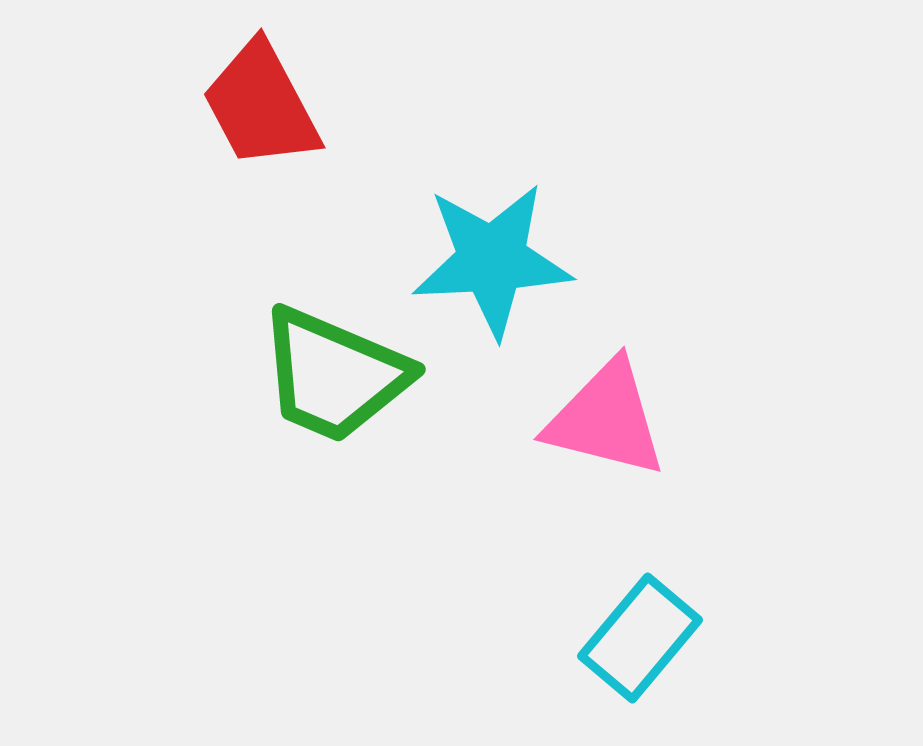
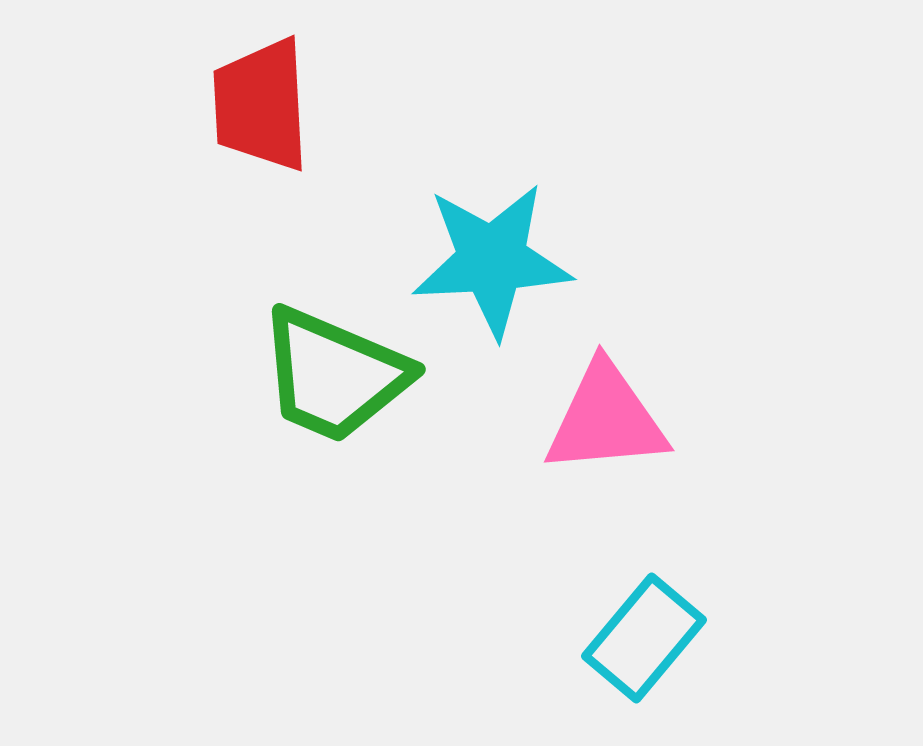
red trapezoid: rotated 25 degrees clockwise
pink triangle: rotated 19 degrees counterclockwise
cyan rectangle: moved 4 px right
